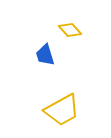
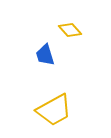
yellow trapezoid: moved 8 px left
